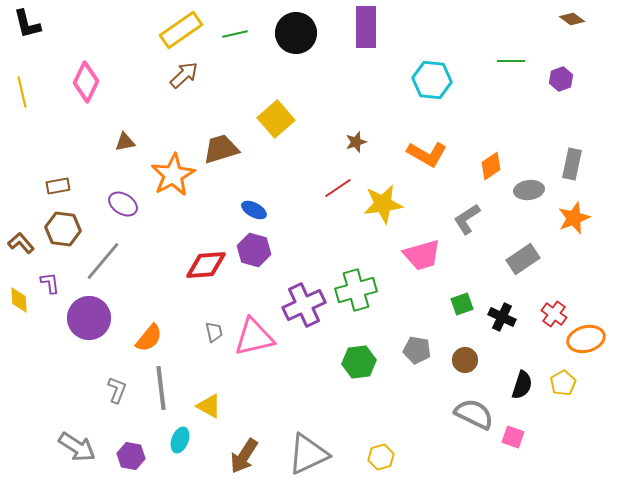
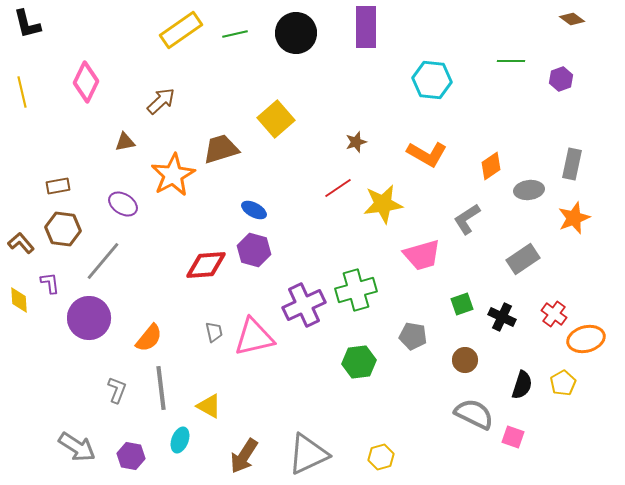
brown arrow at (184, 75): moved 23 px left, 26 px down
gray pentagon at (417, 350): moved 4 px left, 14 px up
